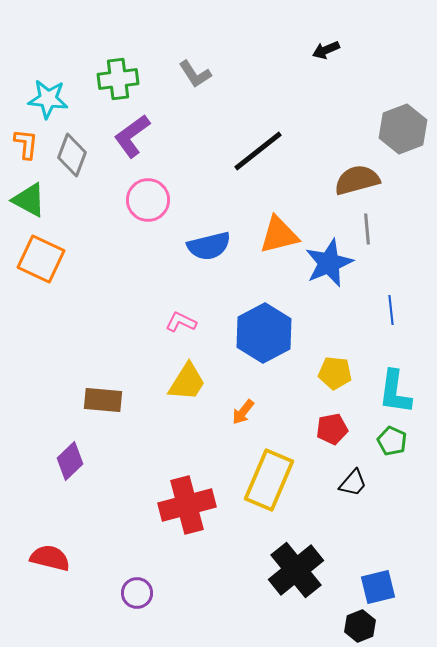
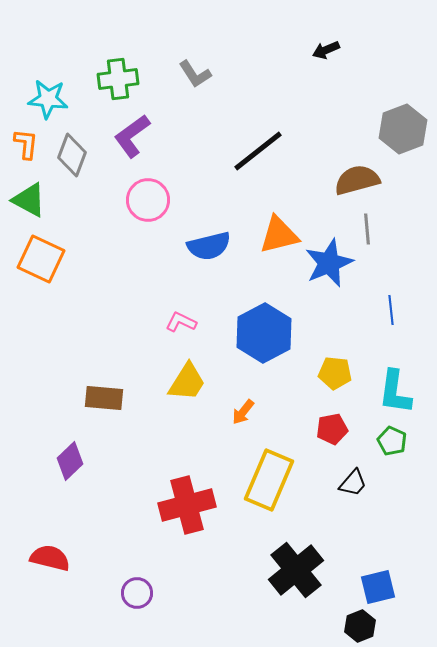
brown rectangle: moved 1 px right, 2 px up
